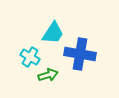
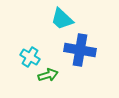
cyan trapezoid: moved 9 px right, 14 px up; rotated 100 degrees clockwise
blue cross: moved 4 px up
